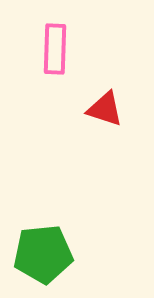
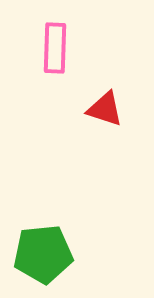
pink rectangle: moved 1 px up
